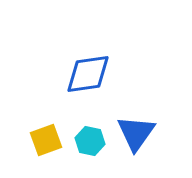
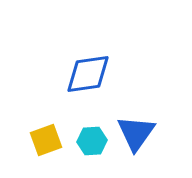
cyan hexagon: moved 2 px right; rotated 16 degrees counterclockwise
